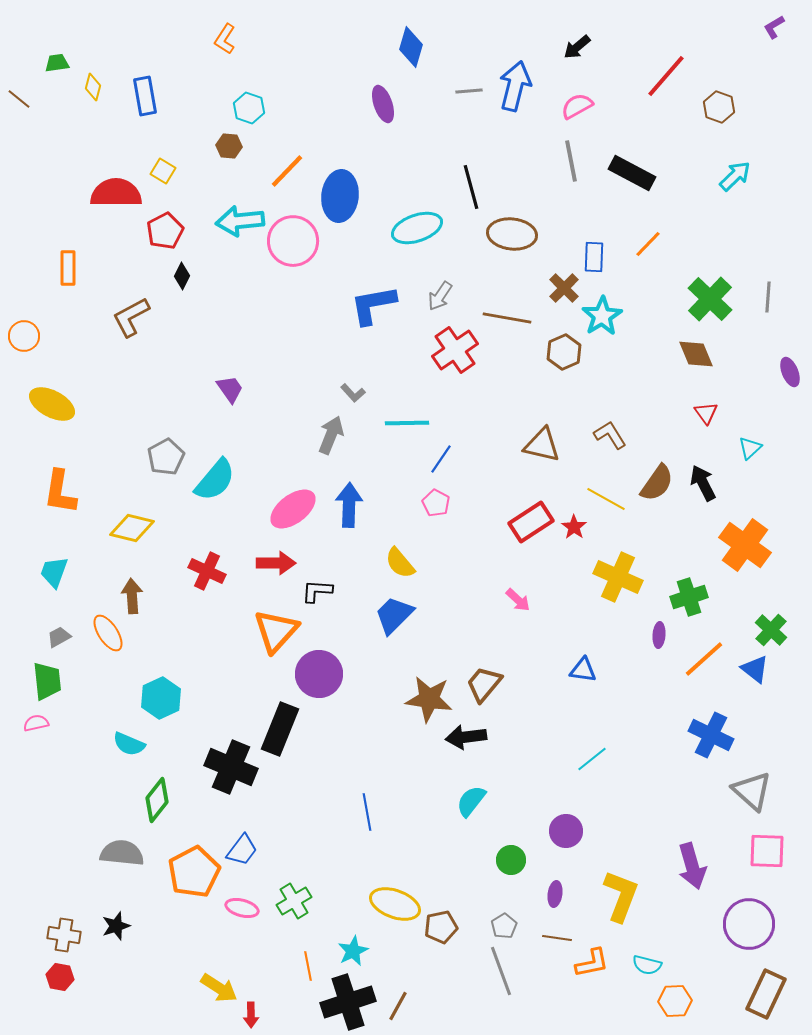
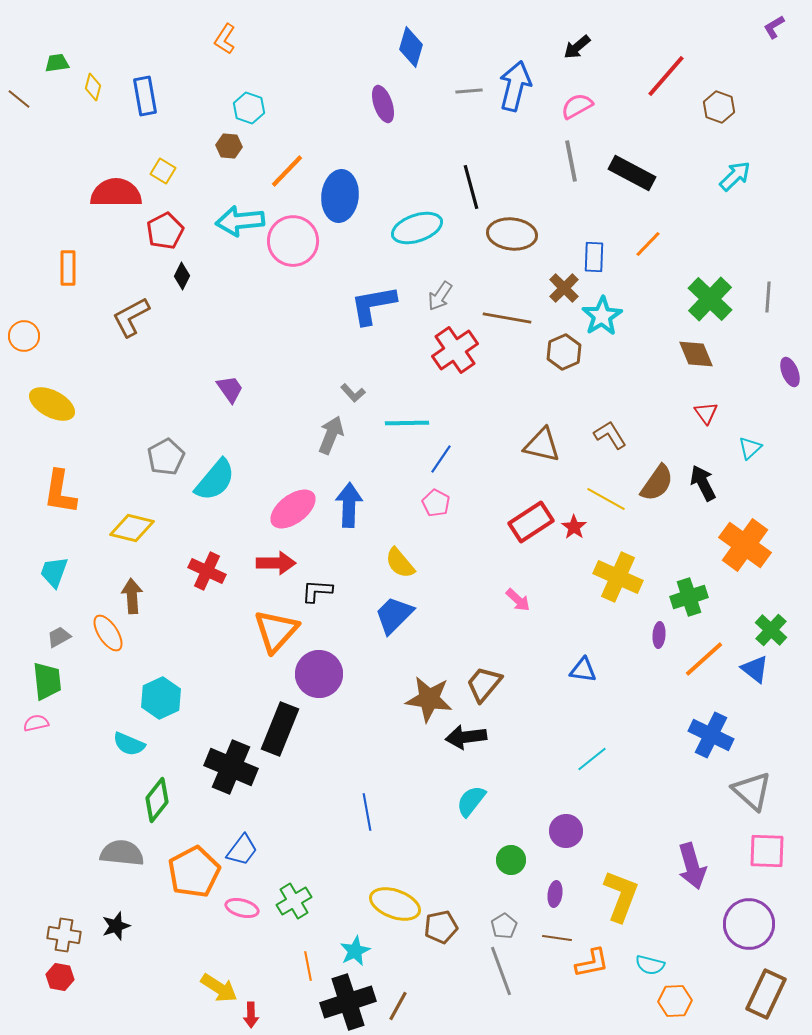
cyan star at (353, 951): moved 2 px right
cyan semicircle at (647, 965): moved 3 px right
